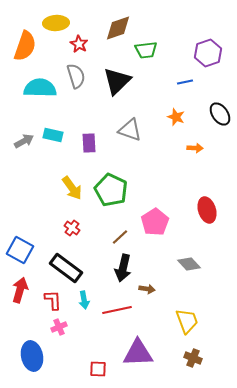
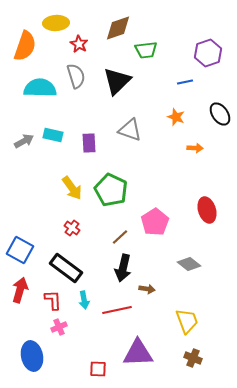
gray diamond: rotated 10 degrees counterclockwise
